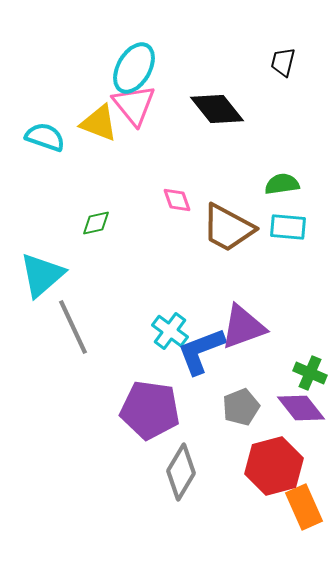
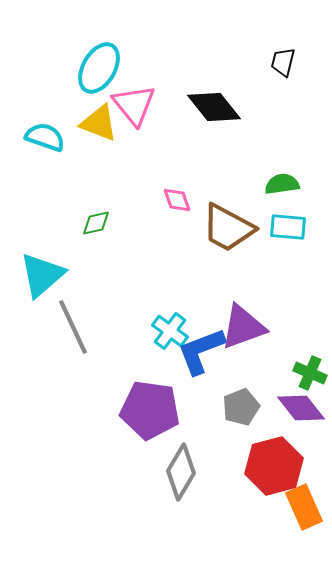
cyan ellipse: moved 35 px left
black diamond: moved 3 px left, 2 px up
